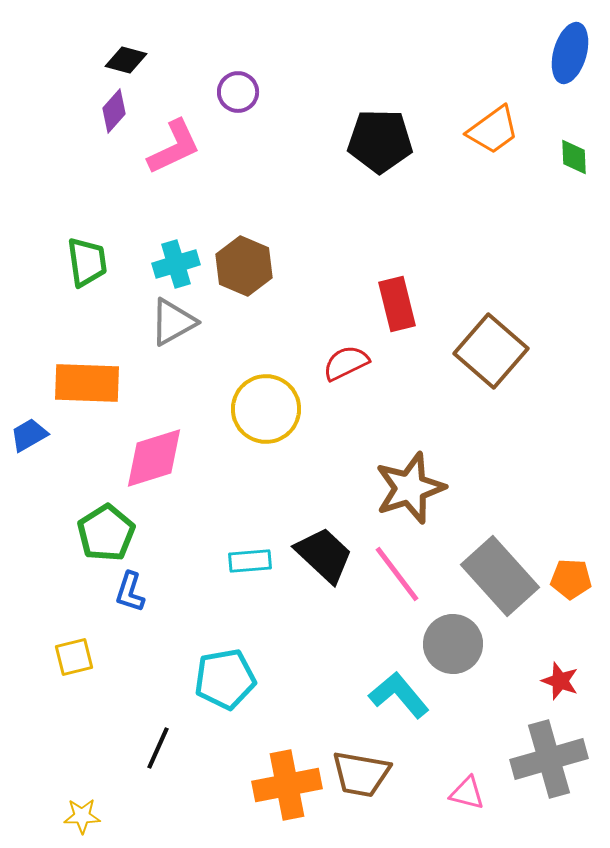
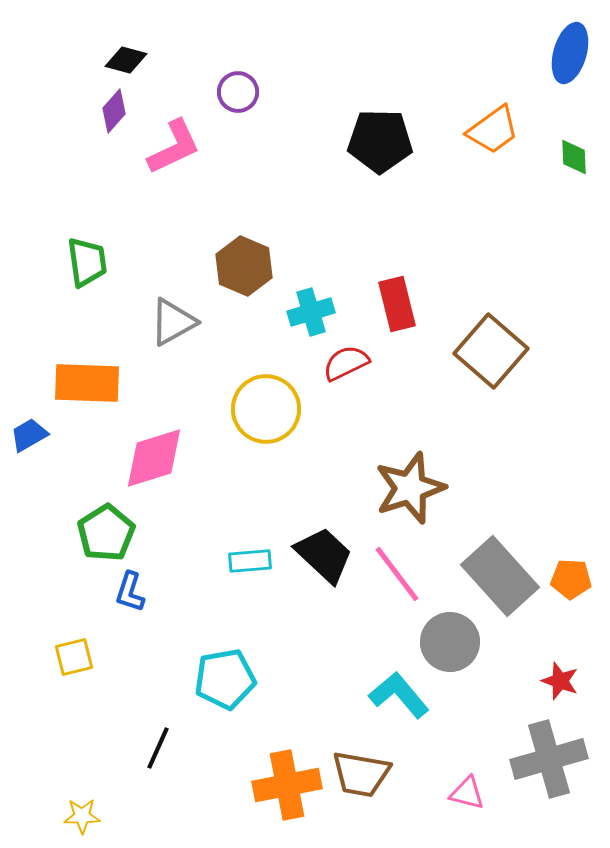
cyan cross: moved 135 px right, 48 px down
gray circle: moved 3 px left, 2 px up
